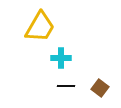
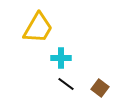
yellow trapezoid: moved 2 px left, 1 px down
black line: moved 2 px up; rotated 36 degrees clockwise
